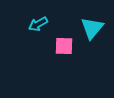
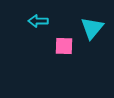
cyan arrow: moved 3 px up; rotated 30 degrees clockwise
